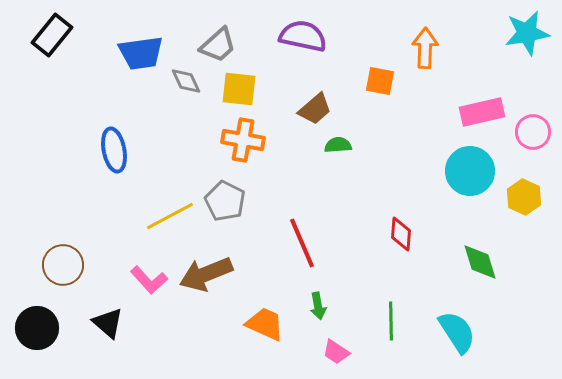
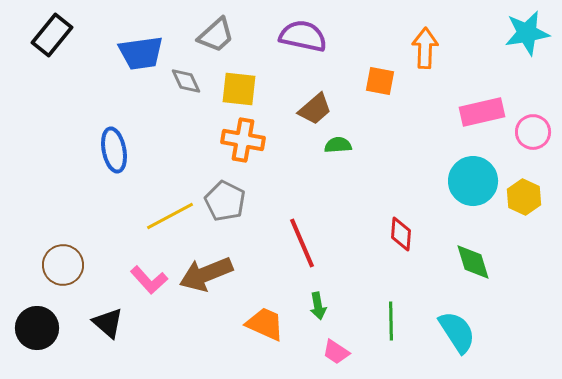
gray trapezoid: moved 2 px left, 10 px up
cyan circle: moved 3 px right, 10 px down
green diamond: moved 7 px left
